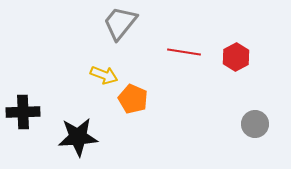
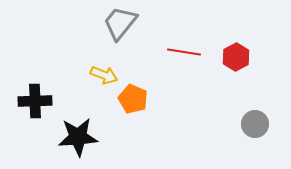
black cross: moved 12 px right, 11 px up
